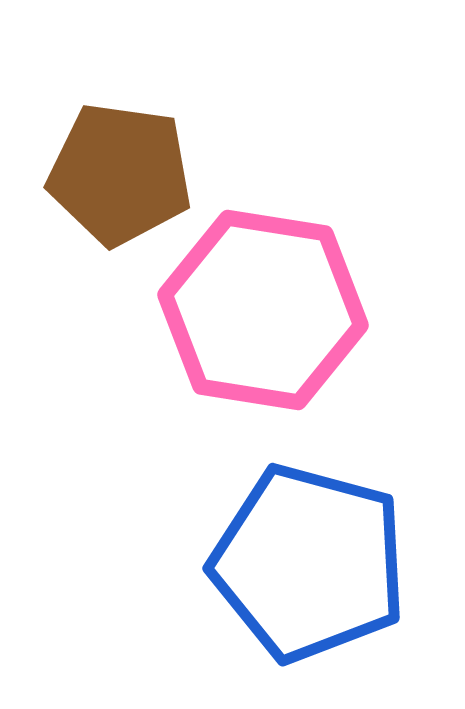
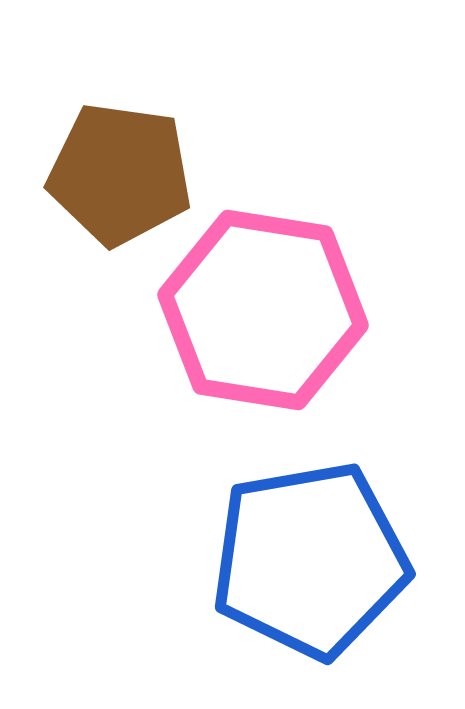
blue pentagon: moved 1 px right, 3 px up; rotated 25 degrees counterclockwise
